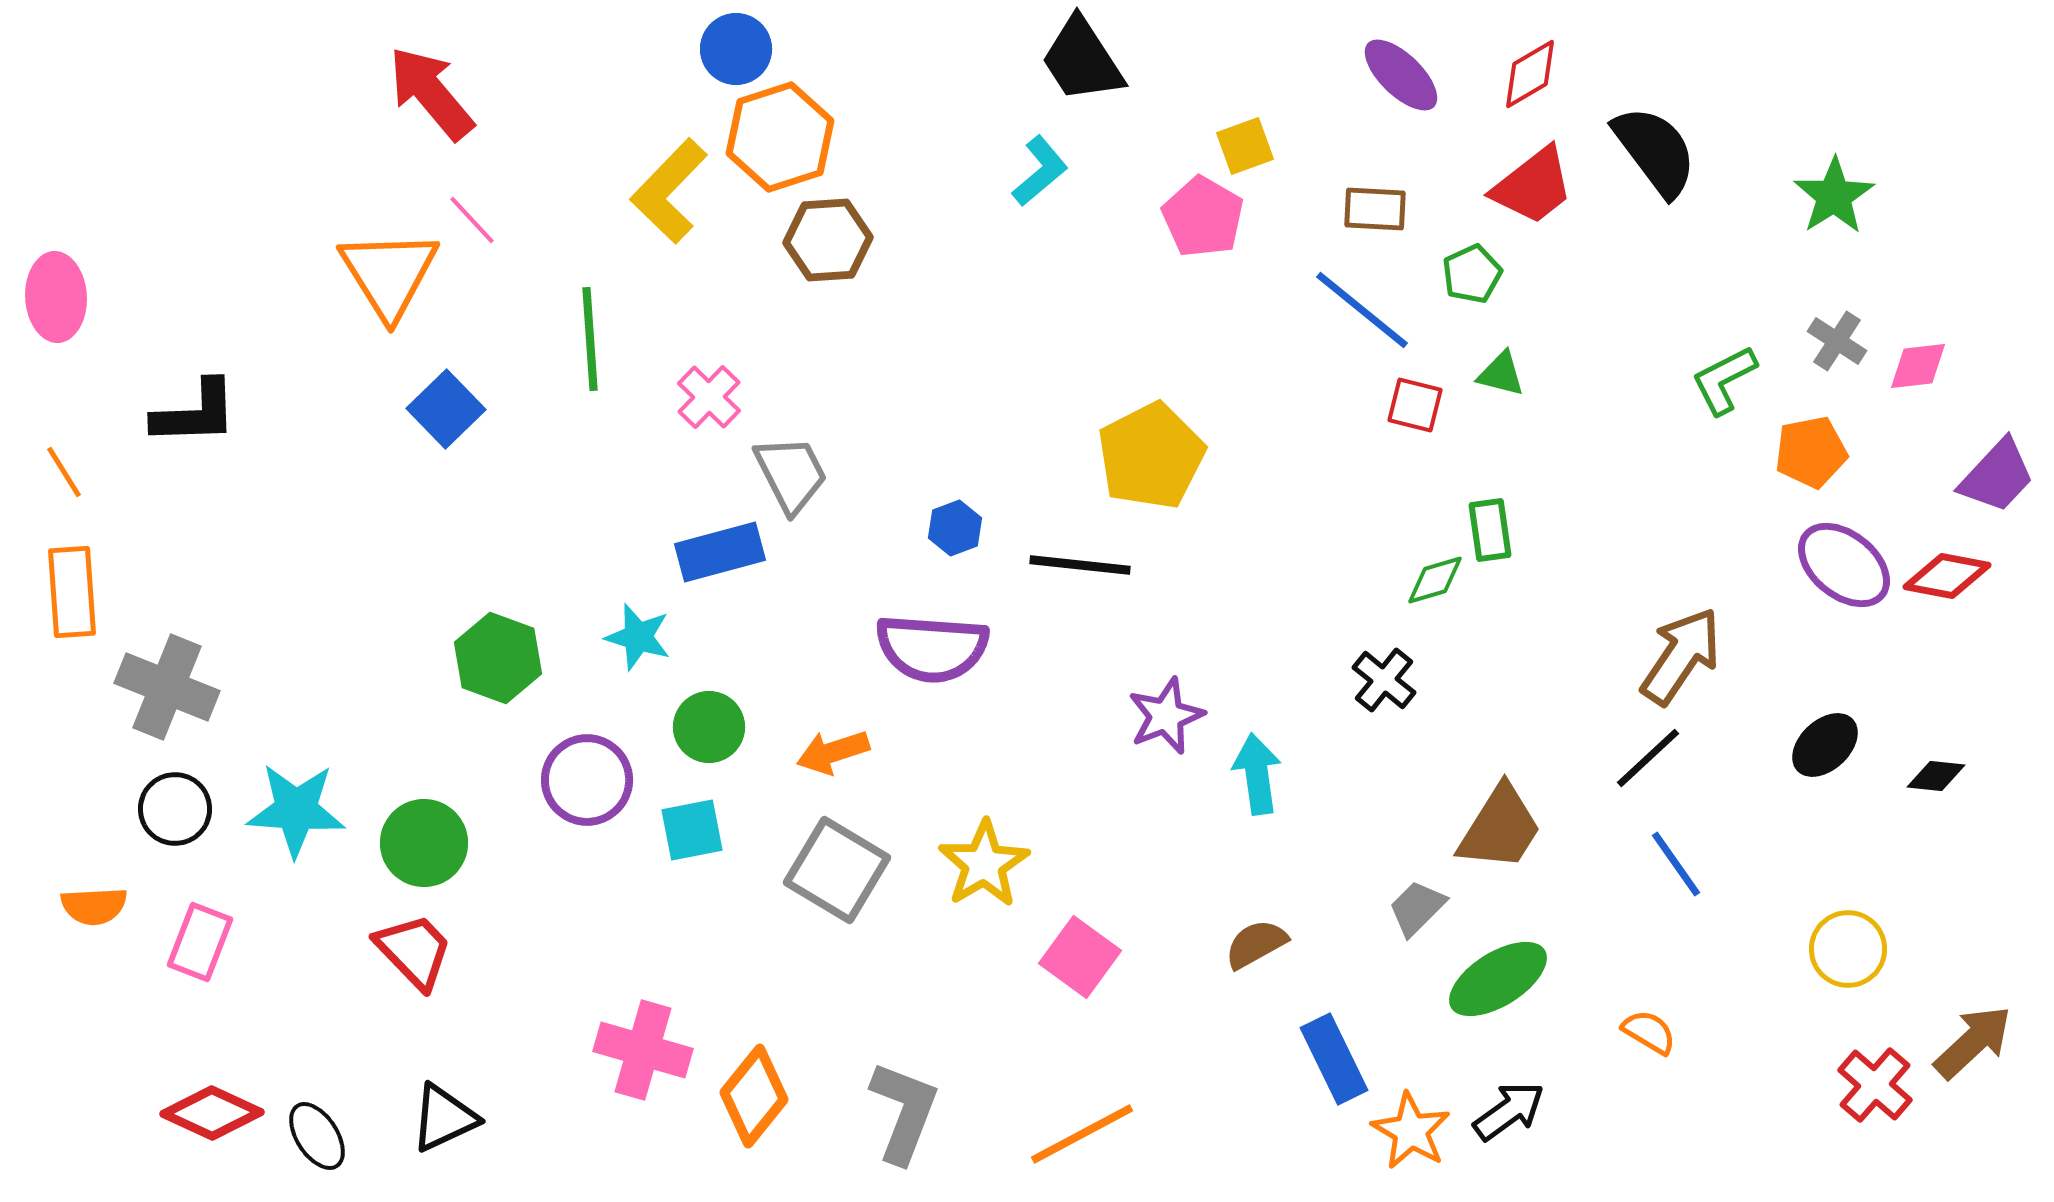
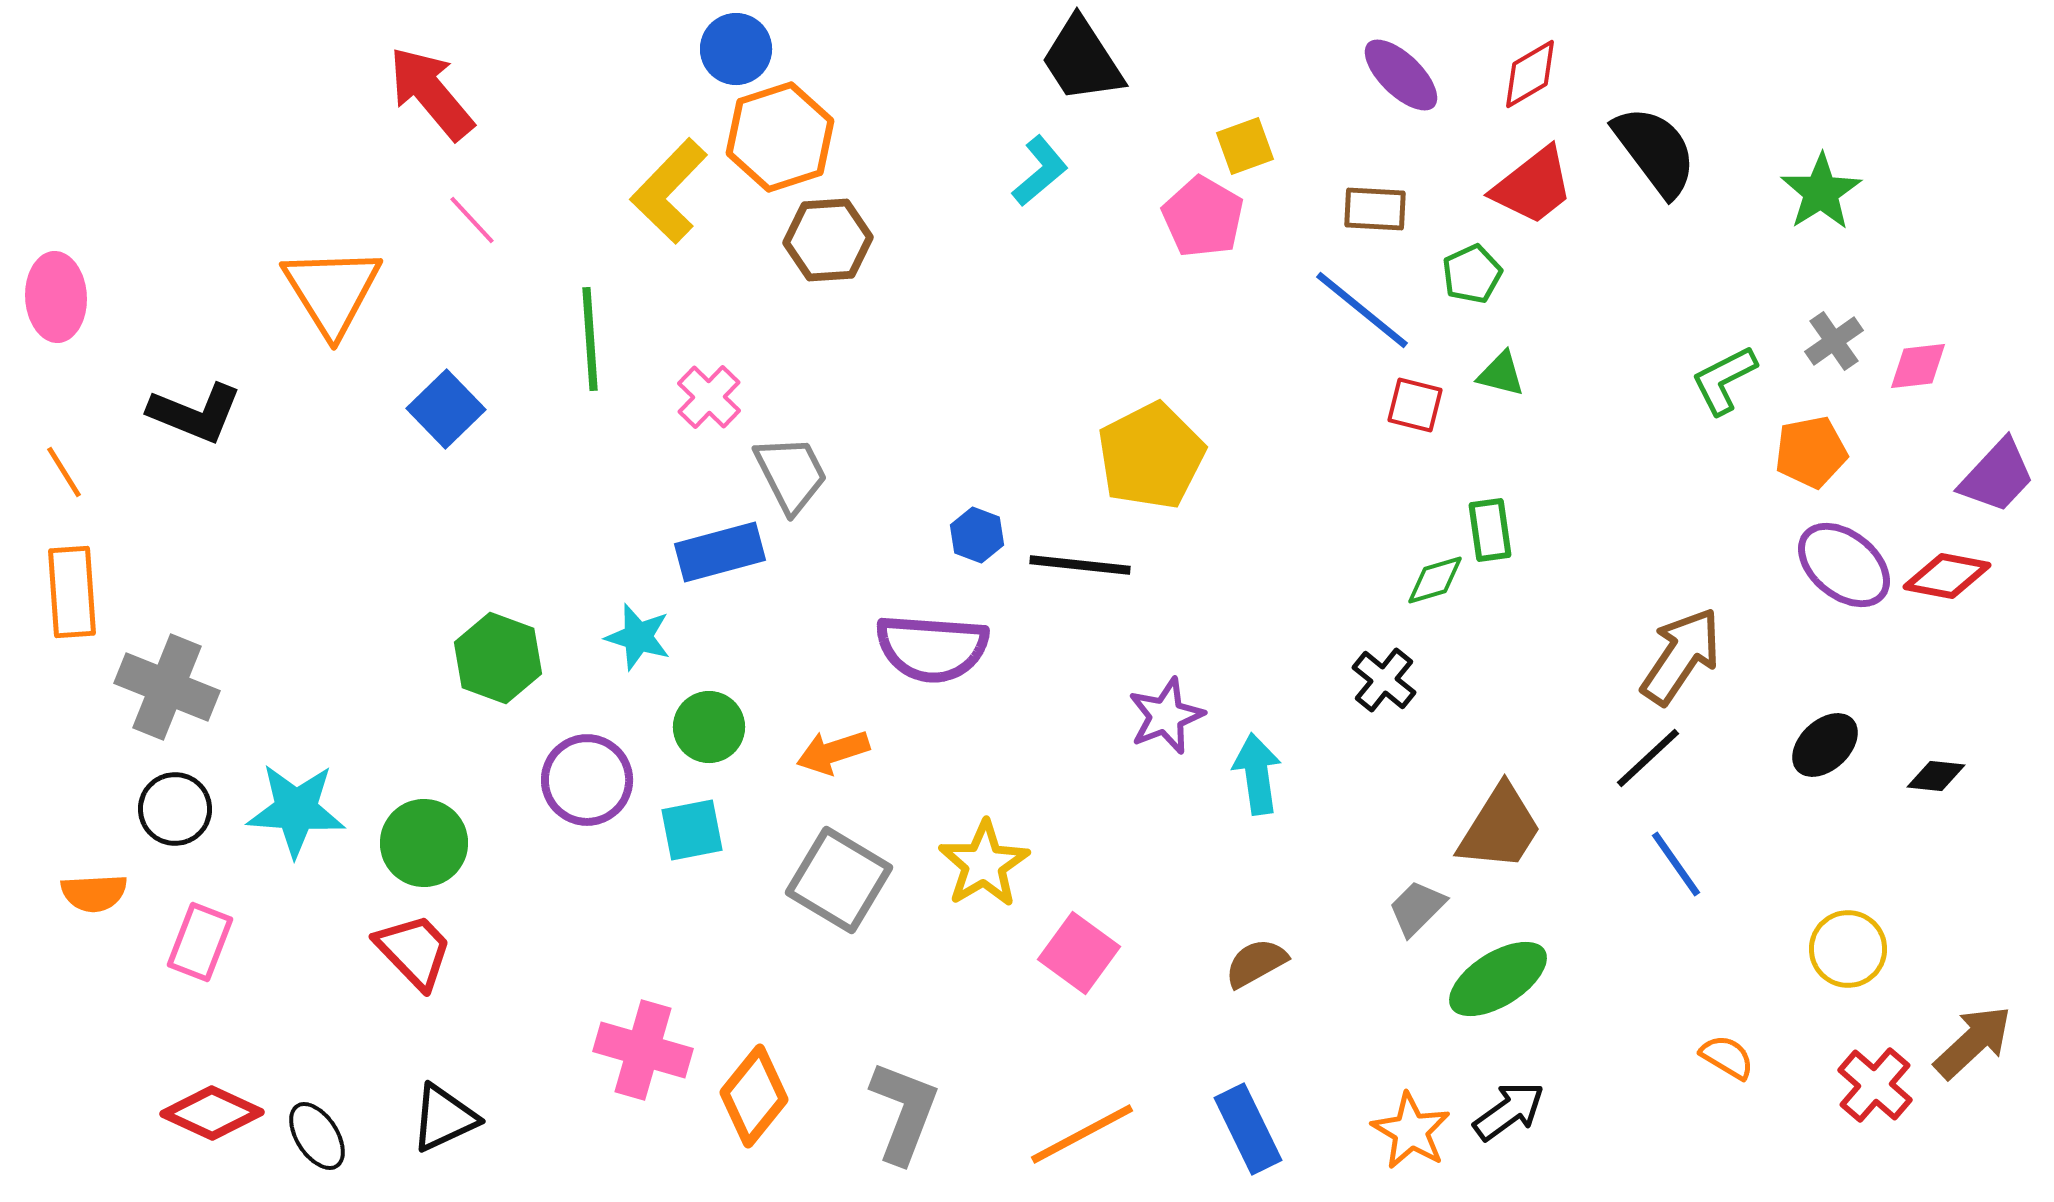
green star at (1834, 196): moved 13 px left, 4 px up
orange triangle at (389, 274): moved 57 px left, 17 px down
gray cross at (1837, 341): moved 3 px left; rotated 22 degrees clockwise
black L-shape at (195, 413): rotated 24 degrees clockwise
blue hexagon at (955, 528): moved 22 px right, 7 px down; rotated 18 degrees counterclockwise
gray square at (837, 870): moved 2 px right, 10 px down
orange semicircle at (94, 906): moved 13 px up
brown semicircle at (1256, 944): moved 19 px down
pink square at (1080, 957): moved 1 px left, 4 px up
orange semicircle at (1649, 1032): moved 78 px right, 25 px down
blue rectangle at (1334, 1059): moved 86 px left, 70 px down
